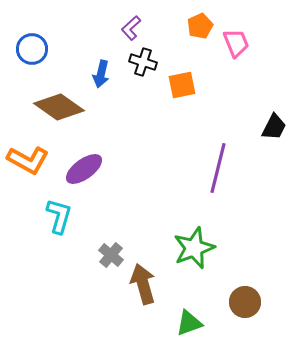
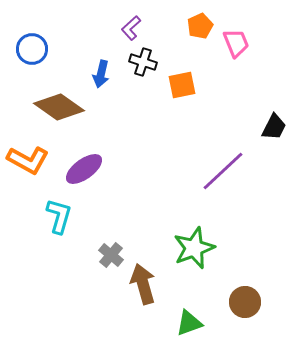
purple line: moved 5 px right, 3 px down; rotated 33 degrees clockwise
